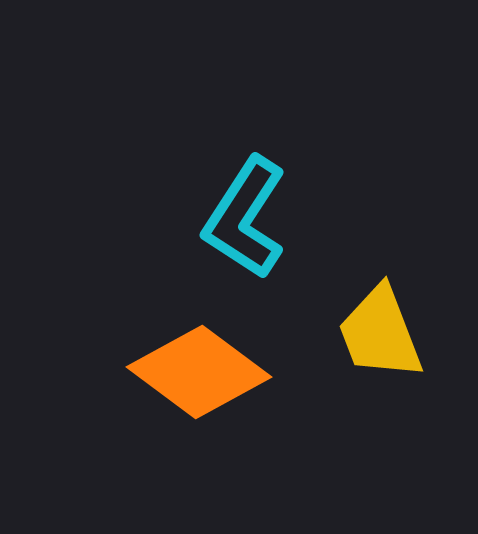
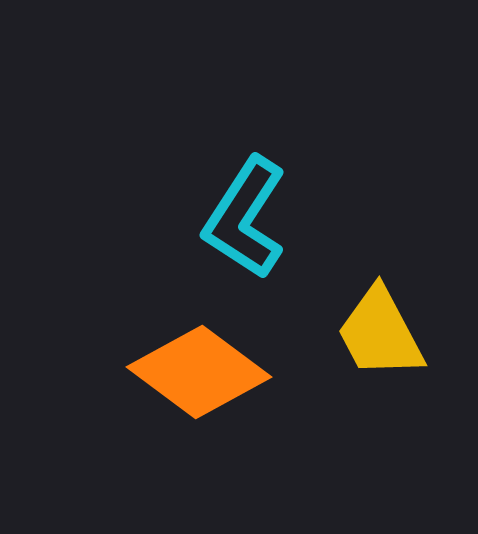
yellow trapezoid: rotated 7 degrees counterclockwise
